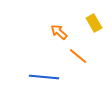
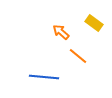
yellow rectangle: rotated 24 degrees counterclockwise
orange arrow: moved 2 px right
